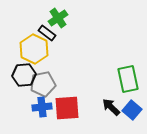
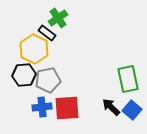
gray pentagon: moved 5 px right, 4 px up
